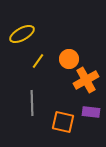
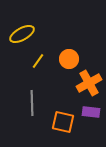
orange cross: moved 3 px right, 3 px down
